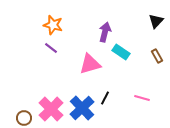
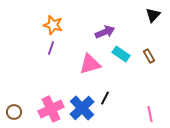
black triangle: moved 3 px left, 6 px up
purple arrow: rotated 54 degrees clockwise
purple line: rotated 72 degrees clockwise
cyan rectangle: moved 2 px down
brown rectangle: moved 8 px left
pink line: moved 8 px right, 16 px down; rotated 63 degrees clockwise
pink cross: rotated 20 degrees clockwise
brown circle: moved 10 px left, 6 px up
